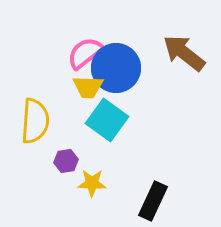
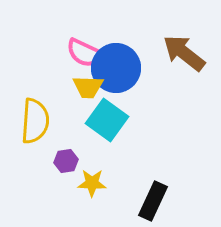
pink semicircle: rotated 117 degrees counterclockwise
